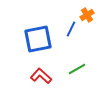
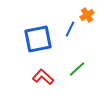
blue line: moved 1 px left
green line: rotated 12 degrees counterclockwise
red L-shape: moved 2 px right, 1 px down
